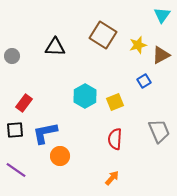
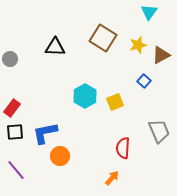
cyan triangle: moved 13 px left, 3 px up
brown square: moved 3 px down
gray circle: moved 2 px left, 3 px down
blue square: rotated 16 degrees counterclockwise
red rectangle: moved 12 px left, 5 px down
black square: moved 2 px down
red semicircle: moved 8 px right, 9 px down
purple line: rotated 15 degrees clockwise
